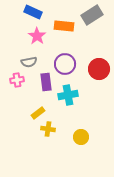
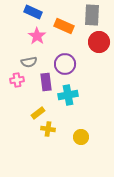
gray rectangle: rotated 55 degrees counterclockwise
orange rectangle: rotated 18 degrees clockwise
red circle: moved 27 px up
